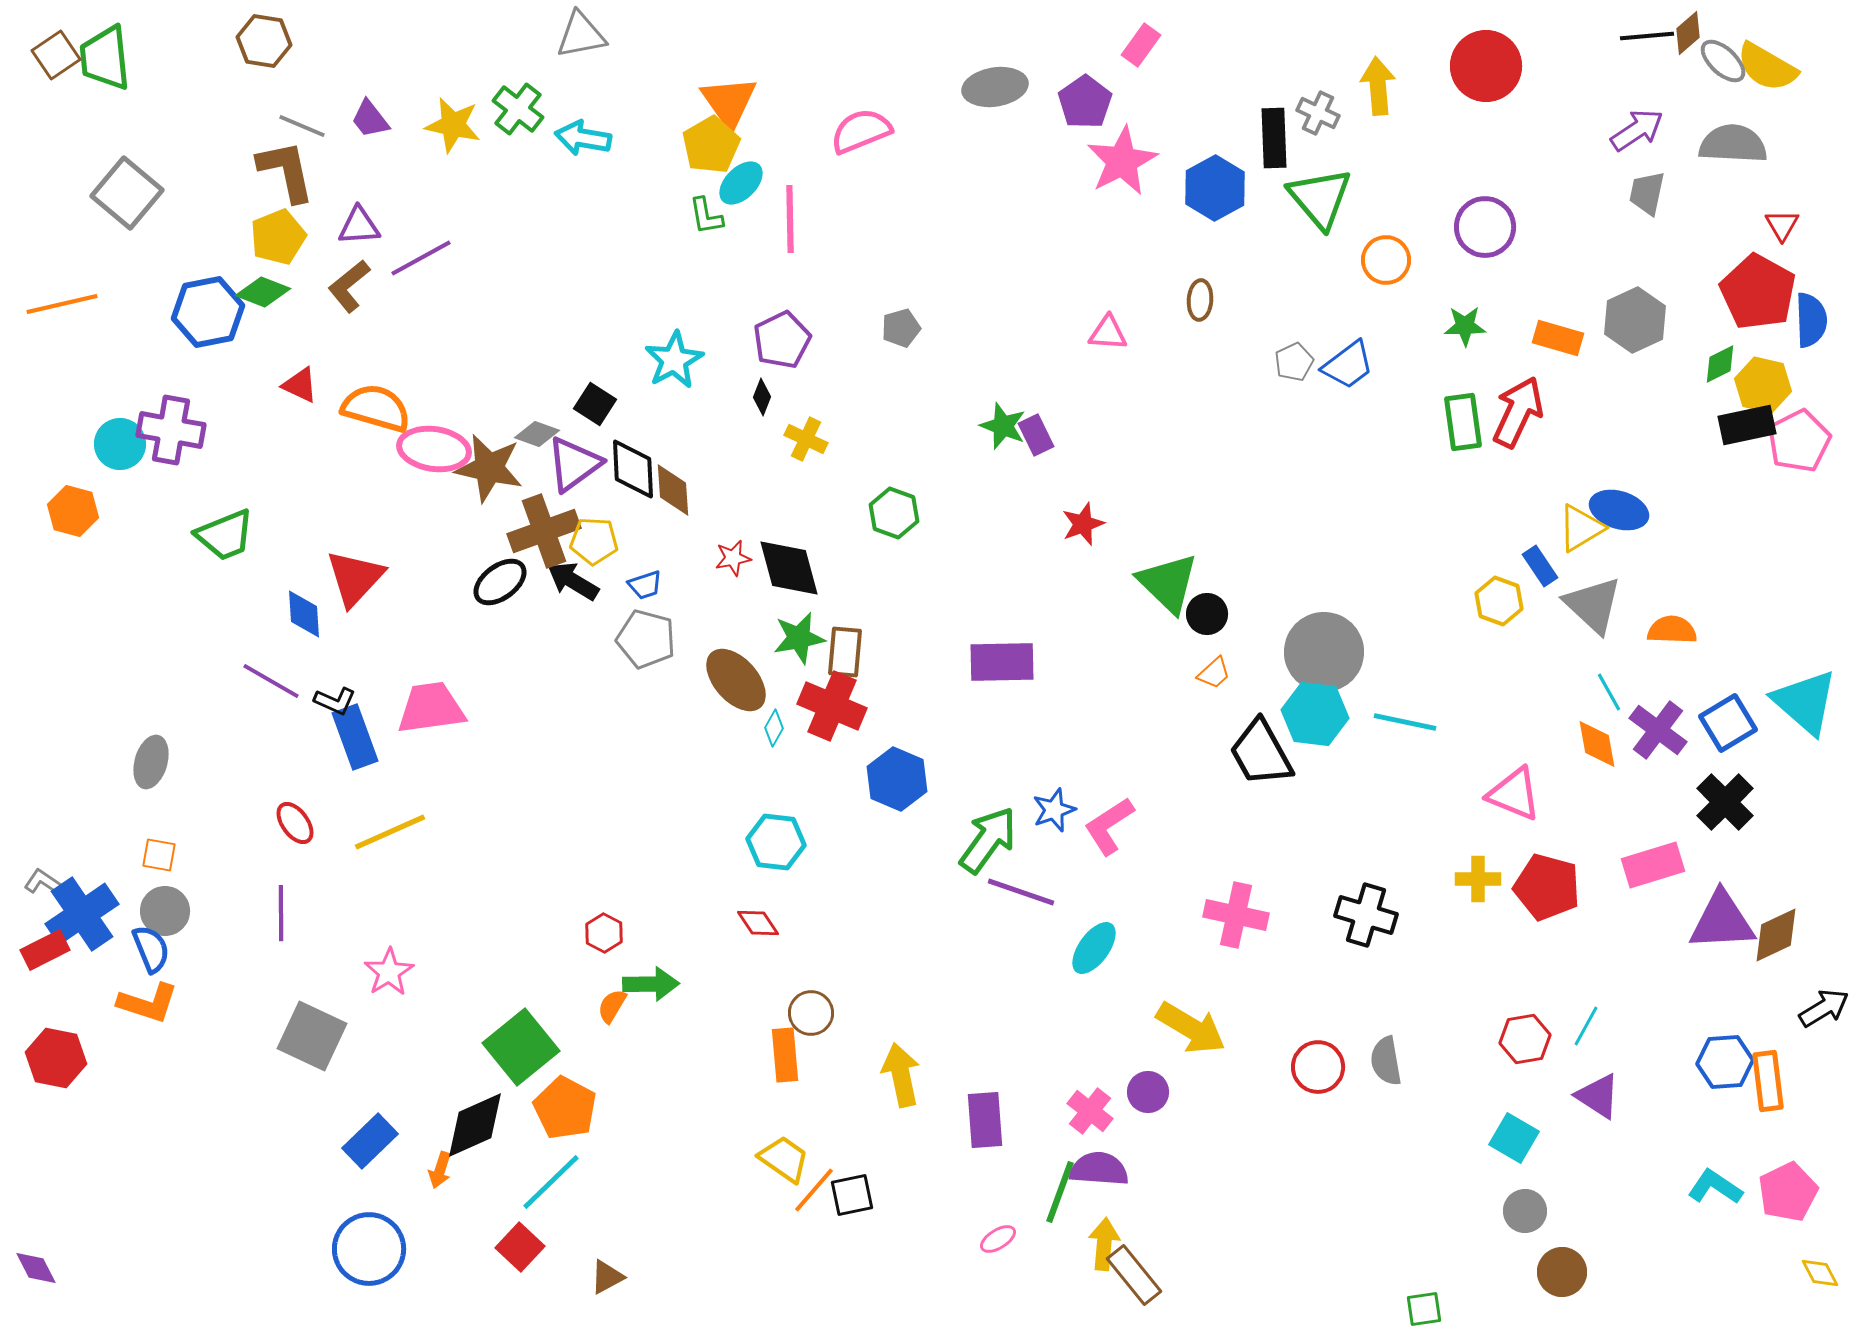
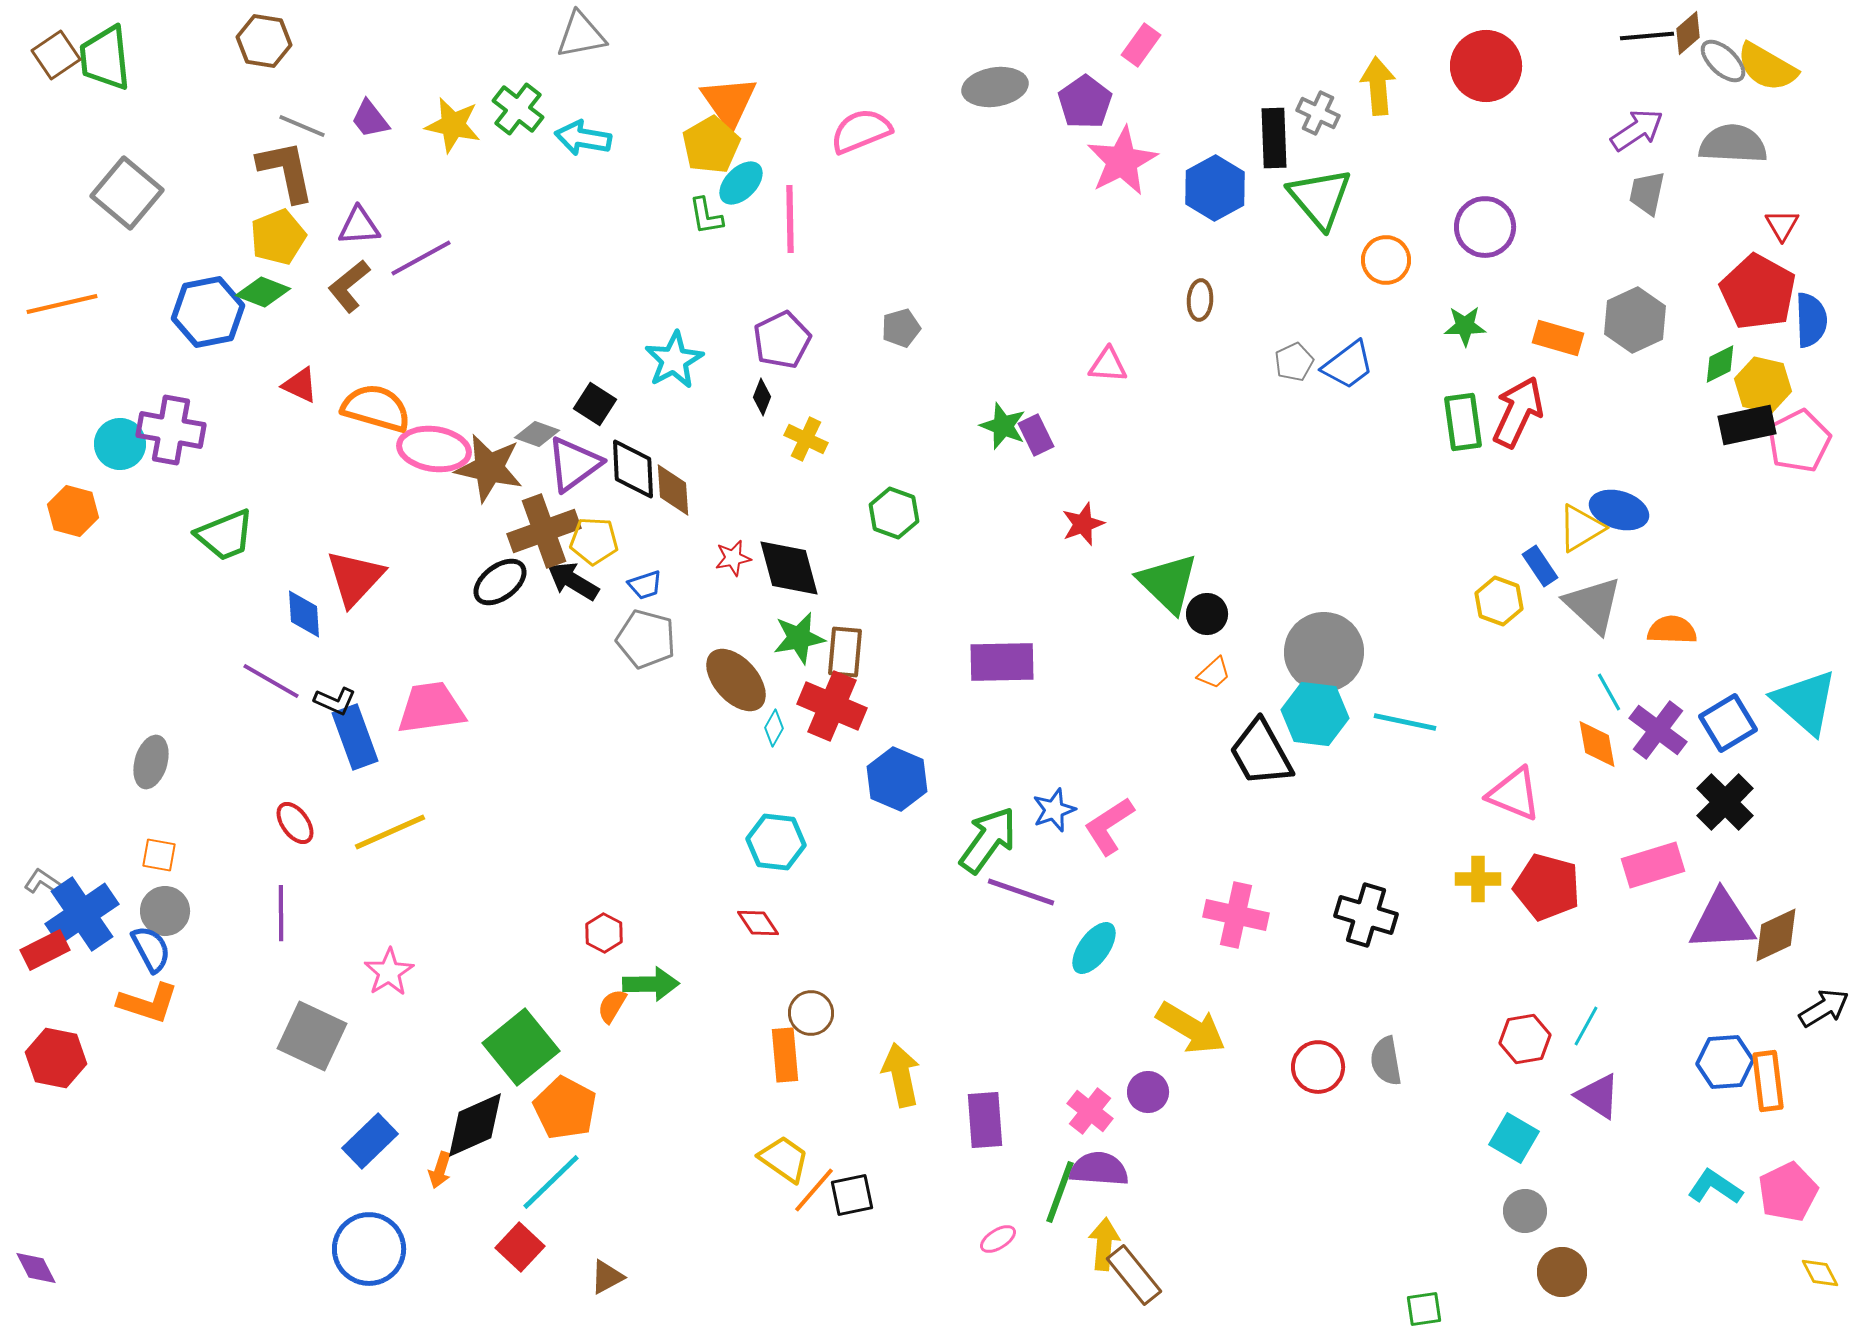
pink triangle at (1108, 333): moved 32 px down
blue semicircle at (151, 949): rotated 6 degrees counterclockwise
